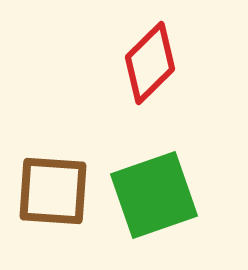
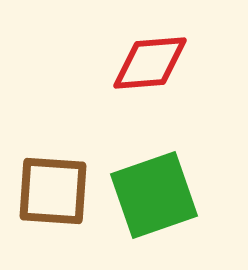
red diamond: rotated 40 degrees clockwise
